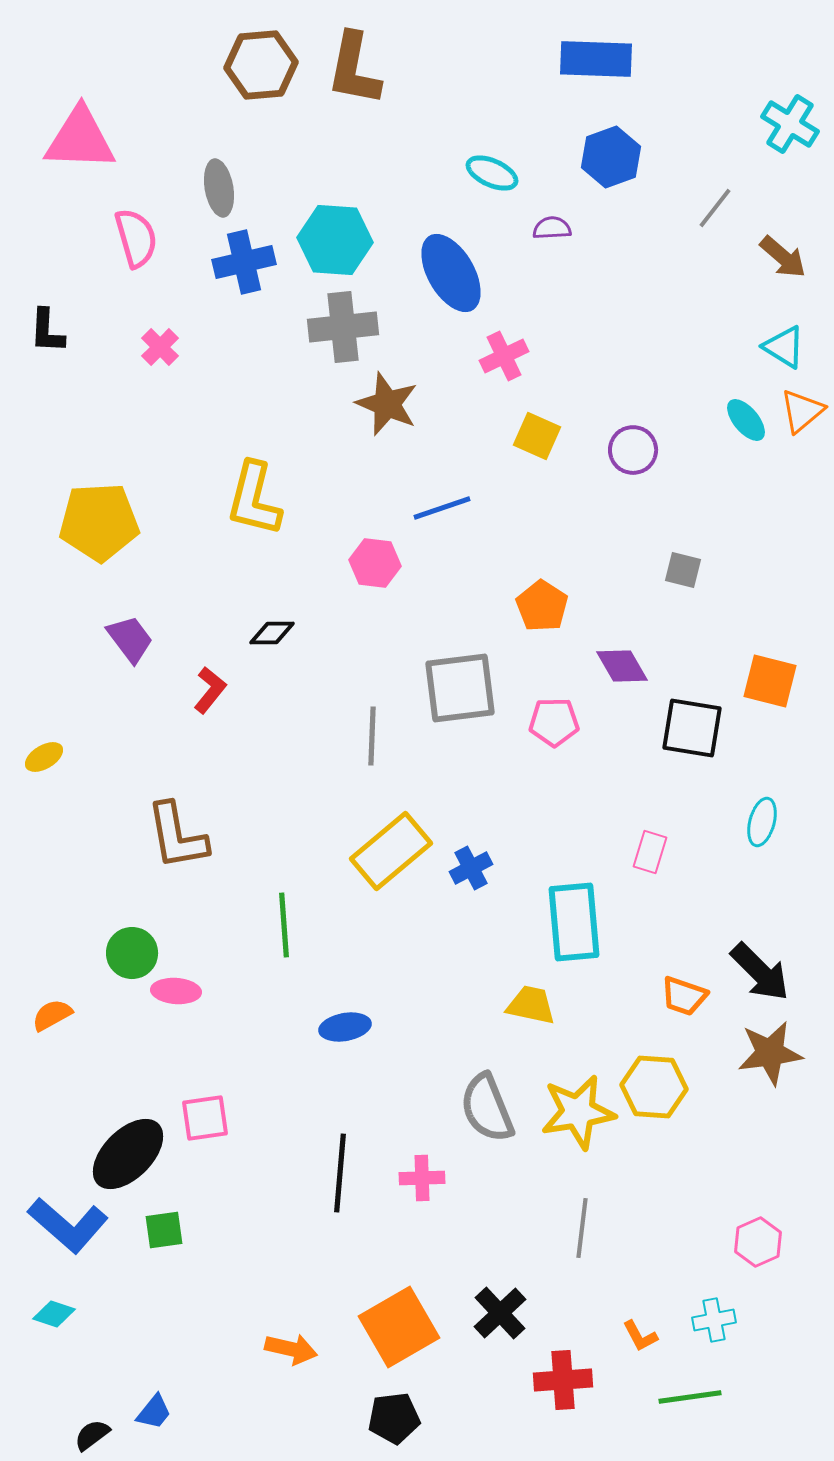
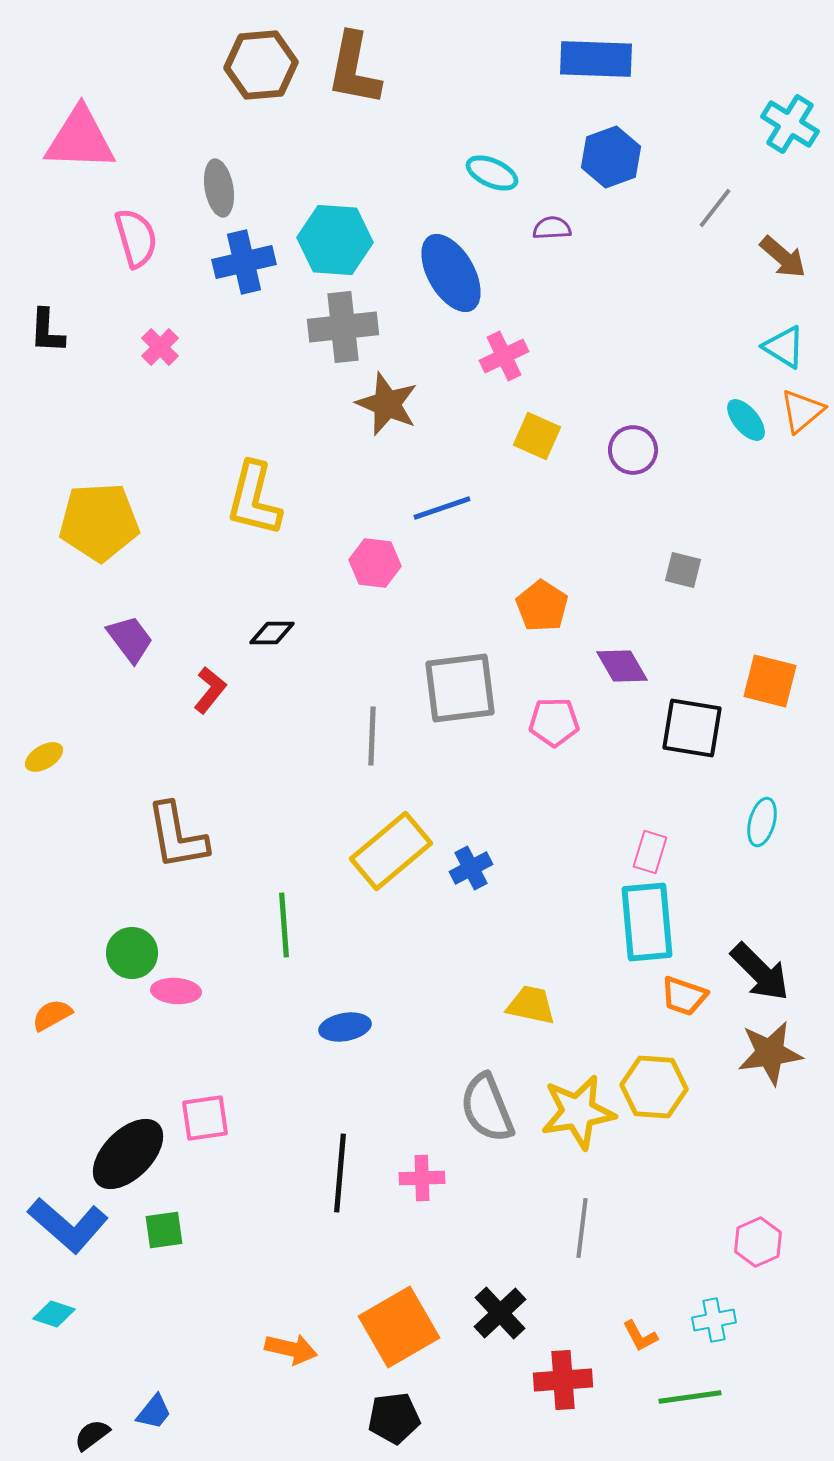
cyan rectangle at (574, 922): moved 73 px right
